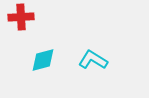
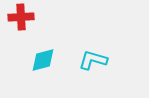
cyan L-shape: rotated 16 degrees counterclockwise
